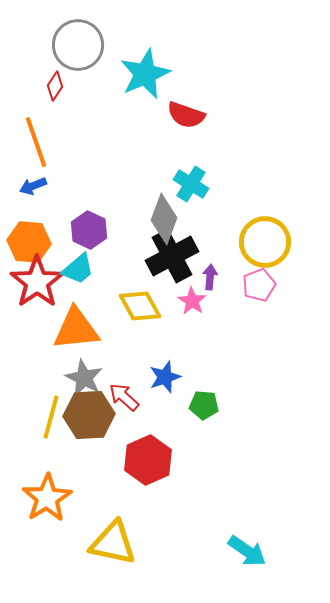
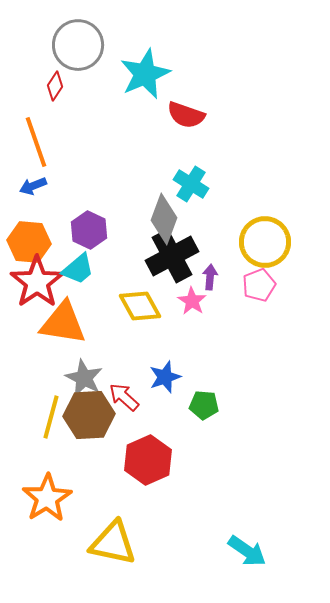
orange triangle: moved 13 px left, 6 px up; rotated 15 degrees clockwise
